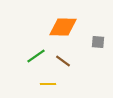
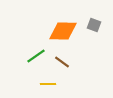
orange diamond: moved 4 px down
gray square: moved 4 px left, 17 px up; rotated 16 degrees clockwise
brown line: moved 1 px left, 1 px down
